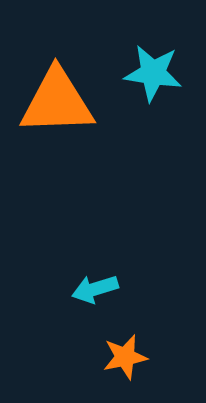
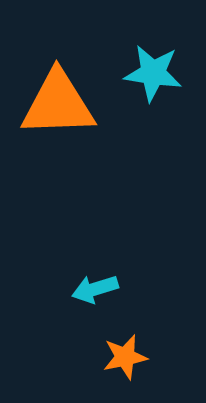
orange triangle: moved 1 px right, 2 px down
